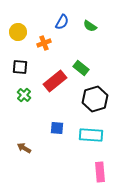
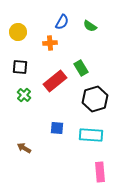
orange cross: moved 6 px right; rotated 16 degrees clockwise
green rectangle: rotated 21 degrees clockwise
